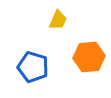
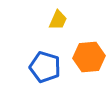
blue pentagon: moved 12 px right
